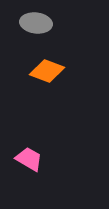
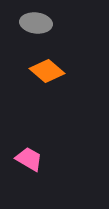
orange diamond: rotated 20 degrees clockwise
